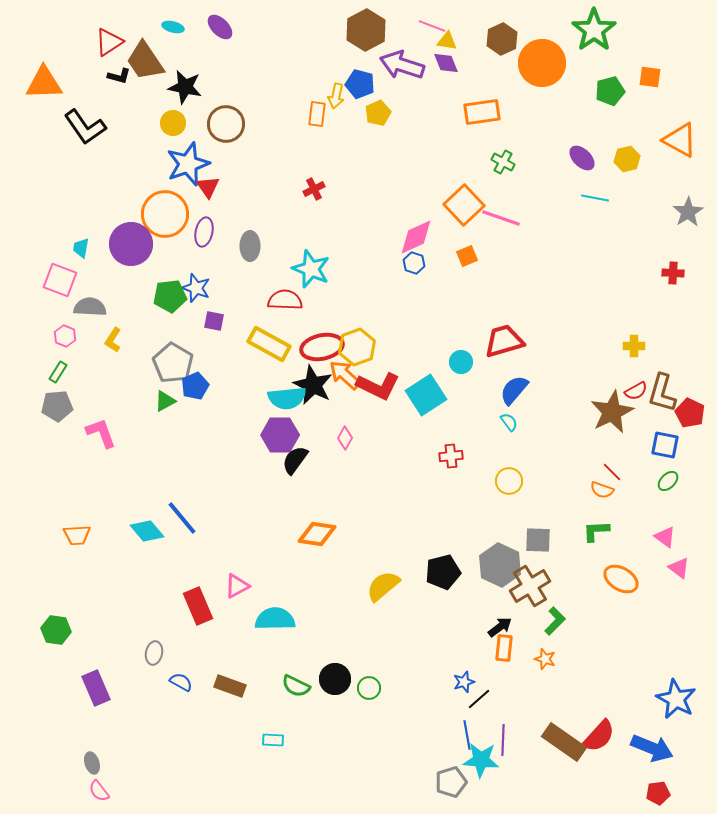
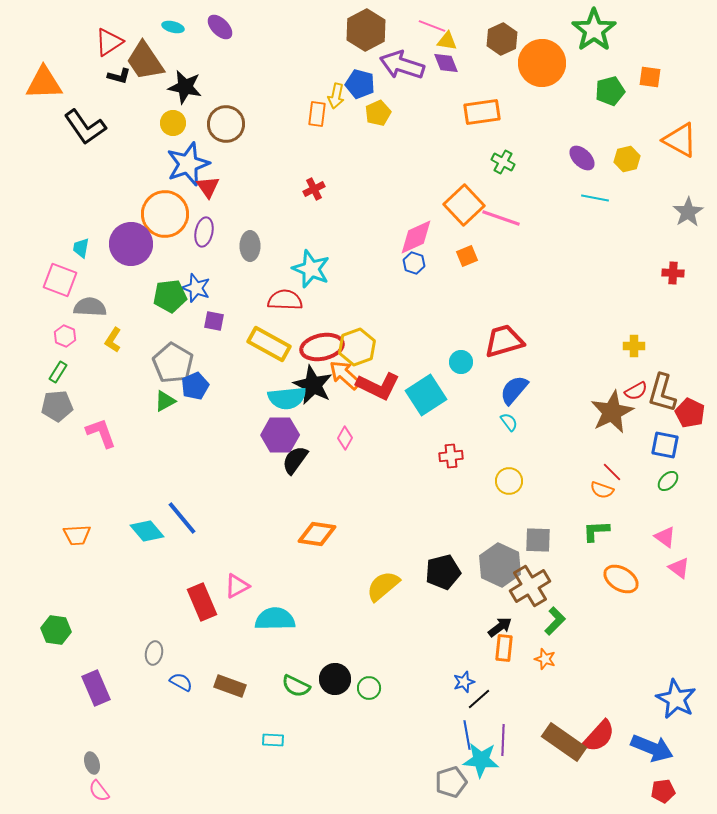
red rectangle at (198, 606): moved 4 px right, 4 px up
red pentagon at (658, 793): moved 5 px right, 2 px up
